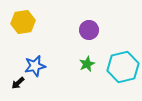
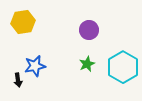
cyan hexagon: rotated 16 degrees counterclockwise
black arrow: moved 3 px up; rotated 56 degrees counterclockwise
